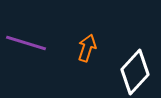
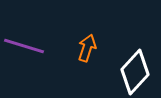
purple line: moved 2 px left, 3 px down
